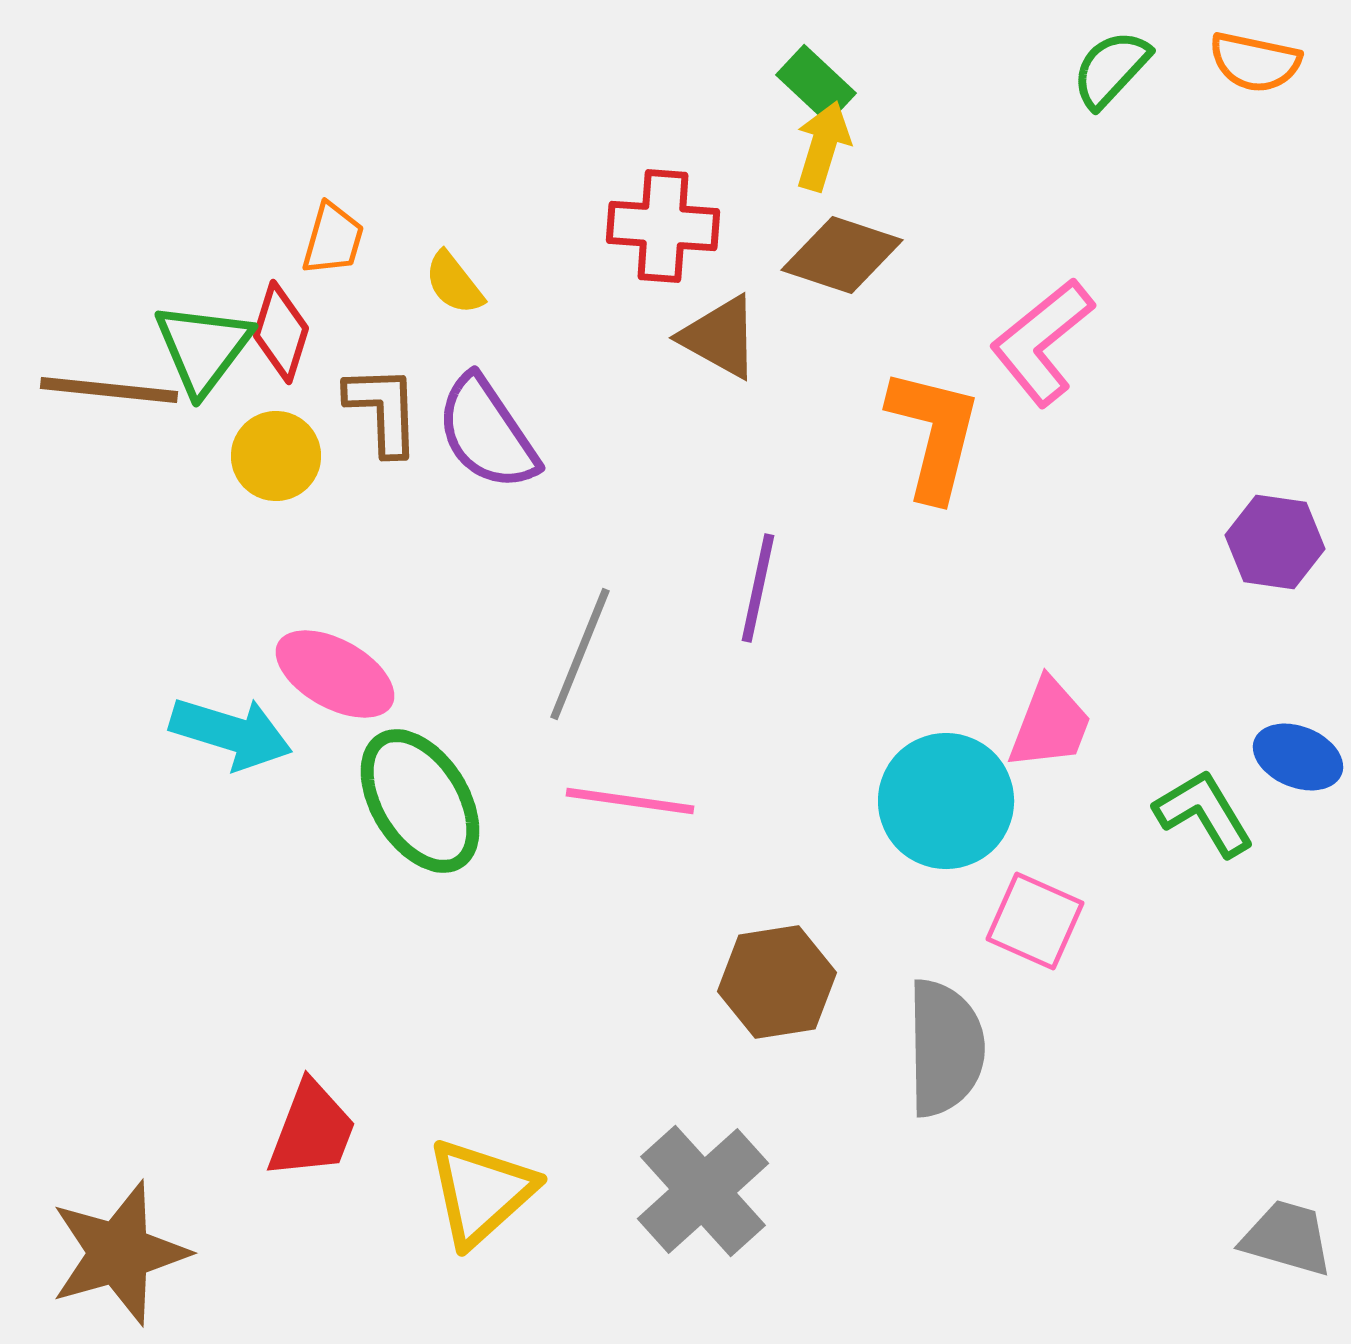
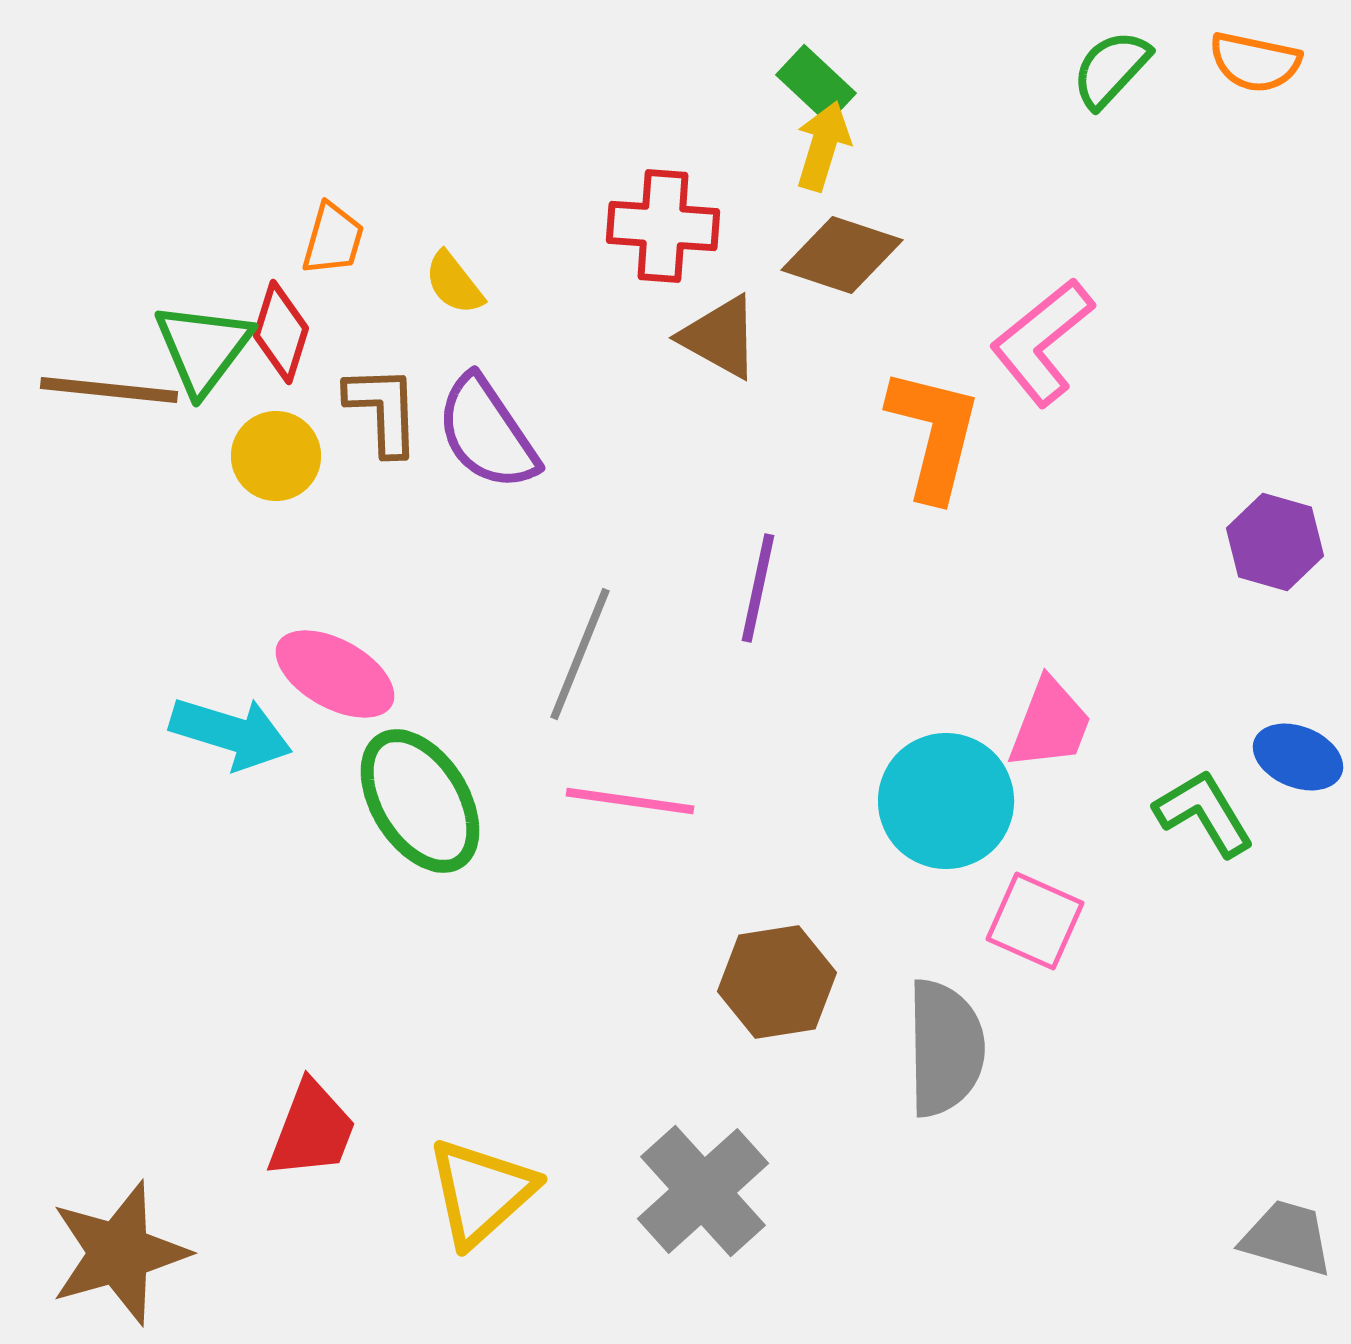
purple hexagon: rotated 8 degrees clockwise
